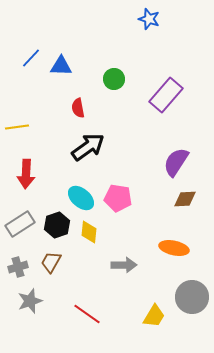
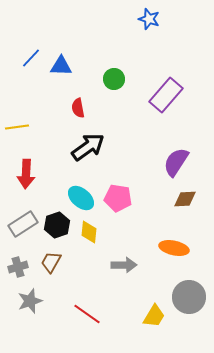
gray rectangle: moved 3 px right
gray circle: moved 3 px left
